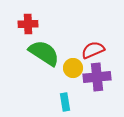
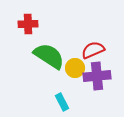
green semicircle: moved 5 px right, 3 px down
yellow circle: moved 2 px right
purple cross: moved 1 px up
cyan rectangle: moved 3 px left; rotated 18 degrees counterclockwise
